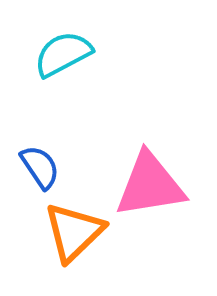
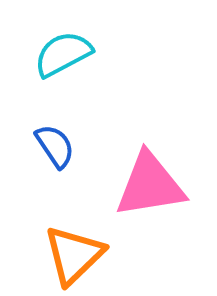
blue semicircle: moved 15 px right, 21 px up
orange triangle: moved 23 px down
